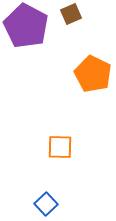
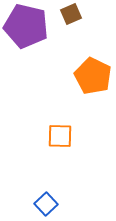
purple pentagon: rotated 15 degrees counterclockwise
orange pentagon: moved 2 px down
orange square: moved 11 px up
